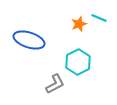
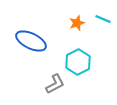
cyan line: moved 4 px right, 1 px down
orange star: moved 2 px left, 1 px up
blue ellipse: moved 2 px right, 1 px down; rotated 8 degrees clockwise
